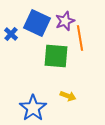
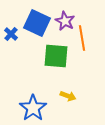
purple star: rotated 24 degrees counterclockwise
orange line: moved 2 px right
